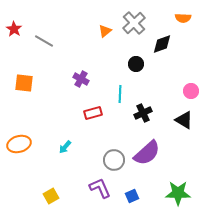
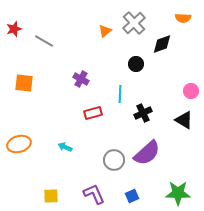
red star: rotated 21 degrees clockwise
cyan arrow: rotated 72 degrees clockwise
purple L-shape: moved 6 px left, 6 px down
yellow square: rotated 28 degrees clockwise
